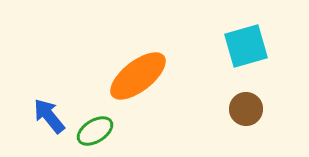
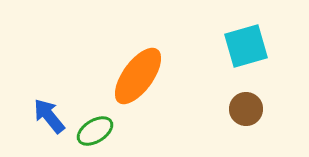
orange ellipse: rotated 16 degrees counterclockwise
